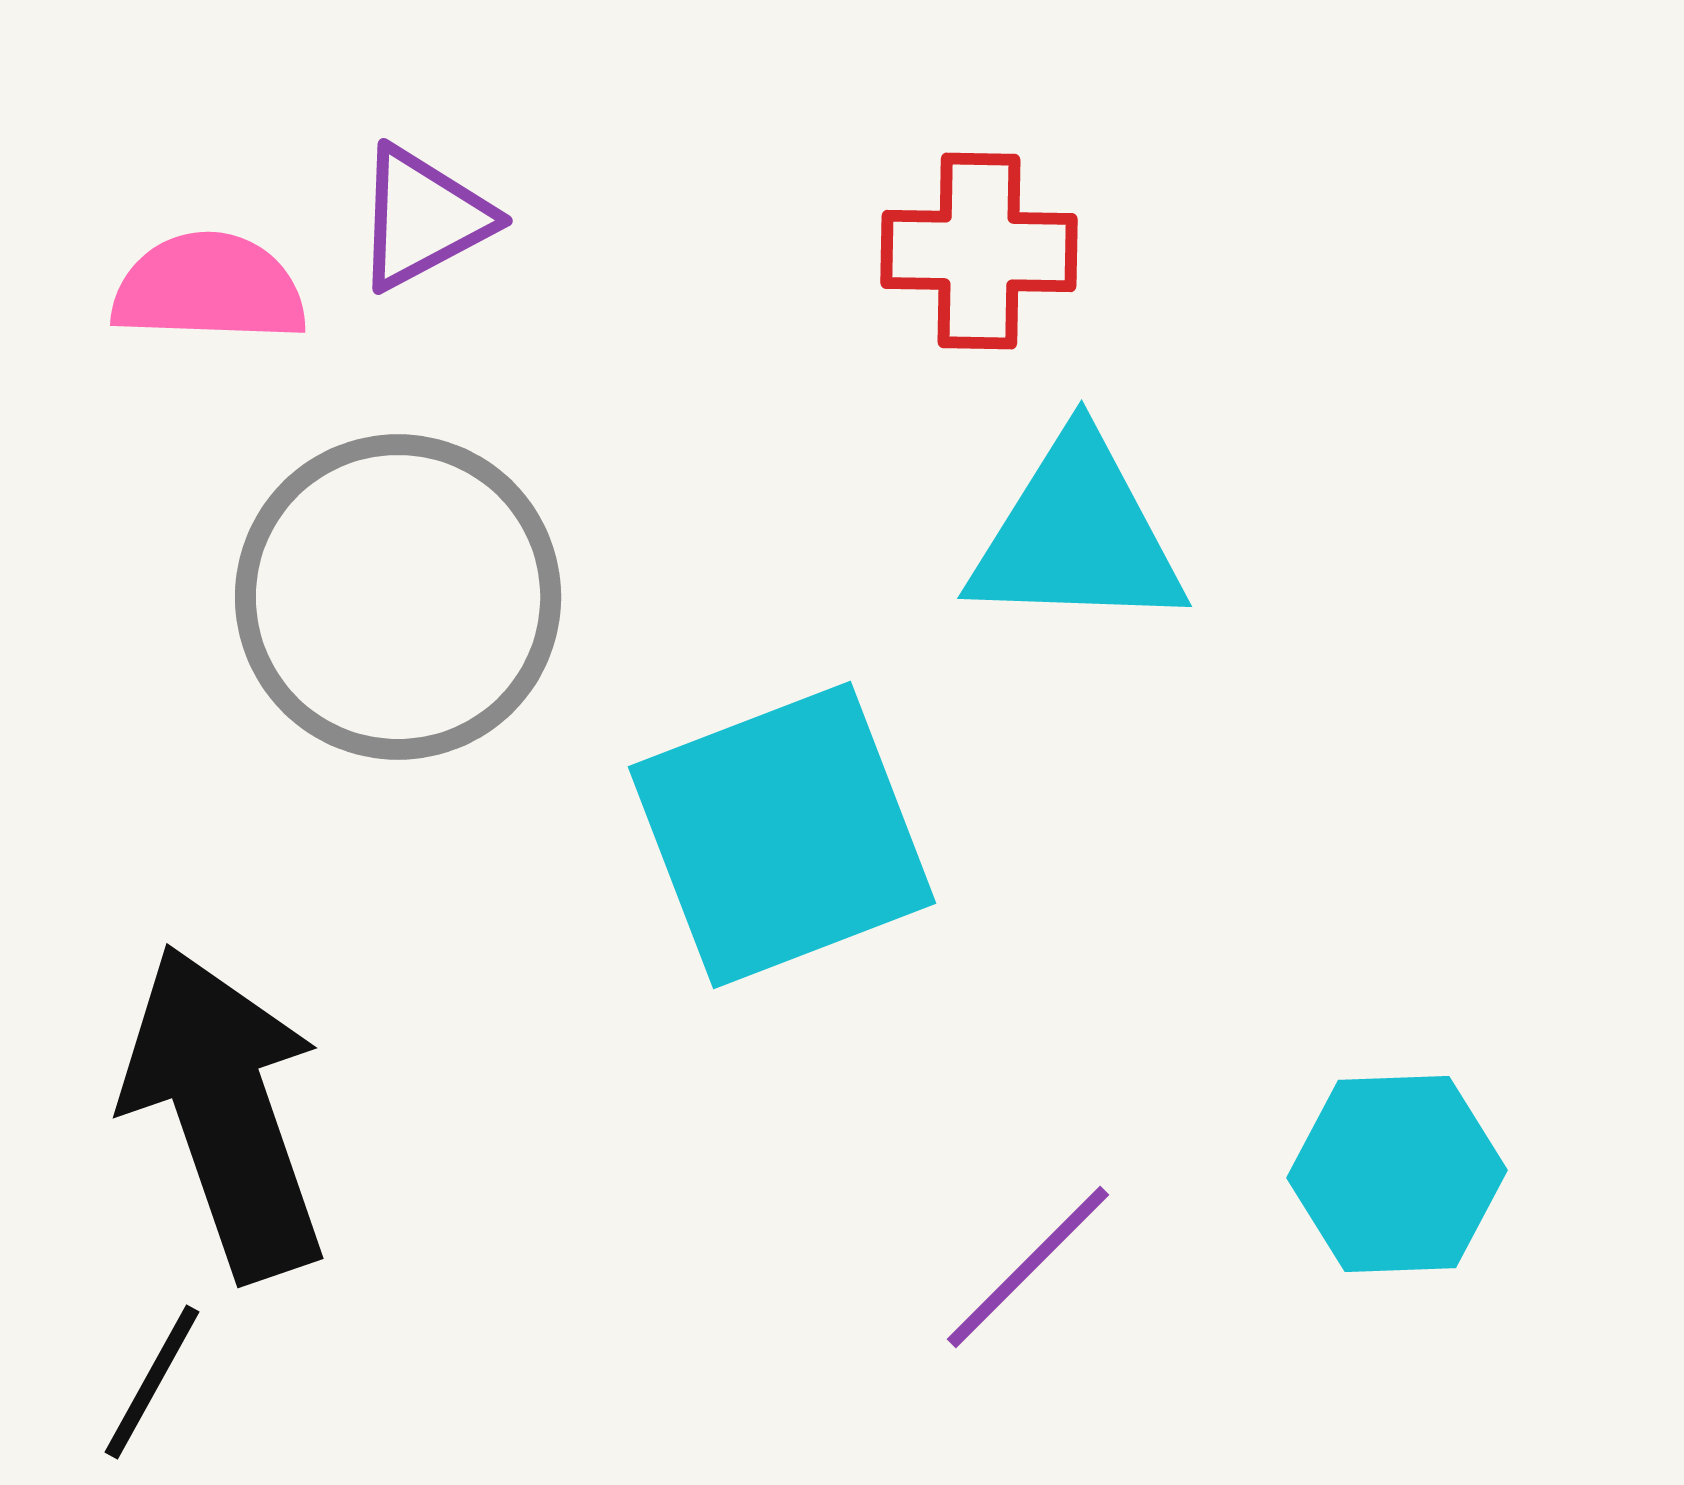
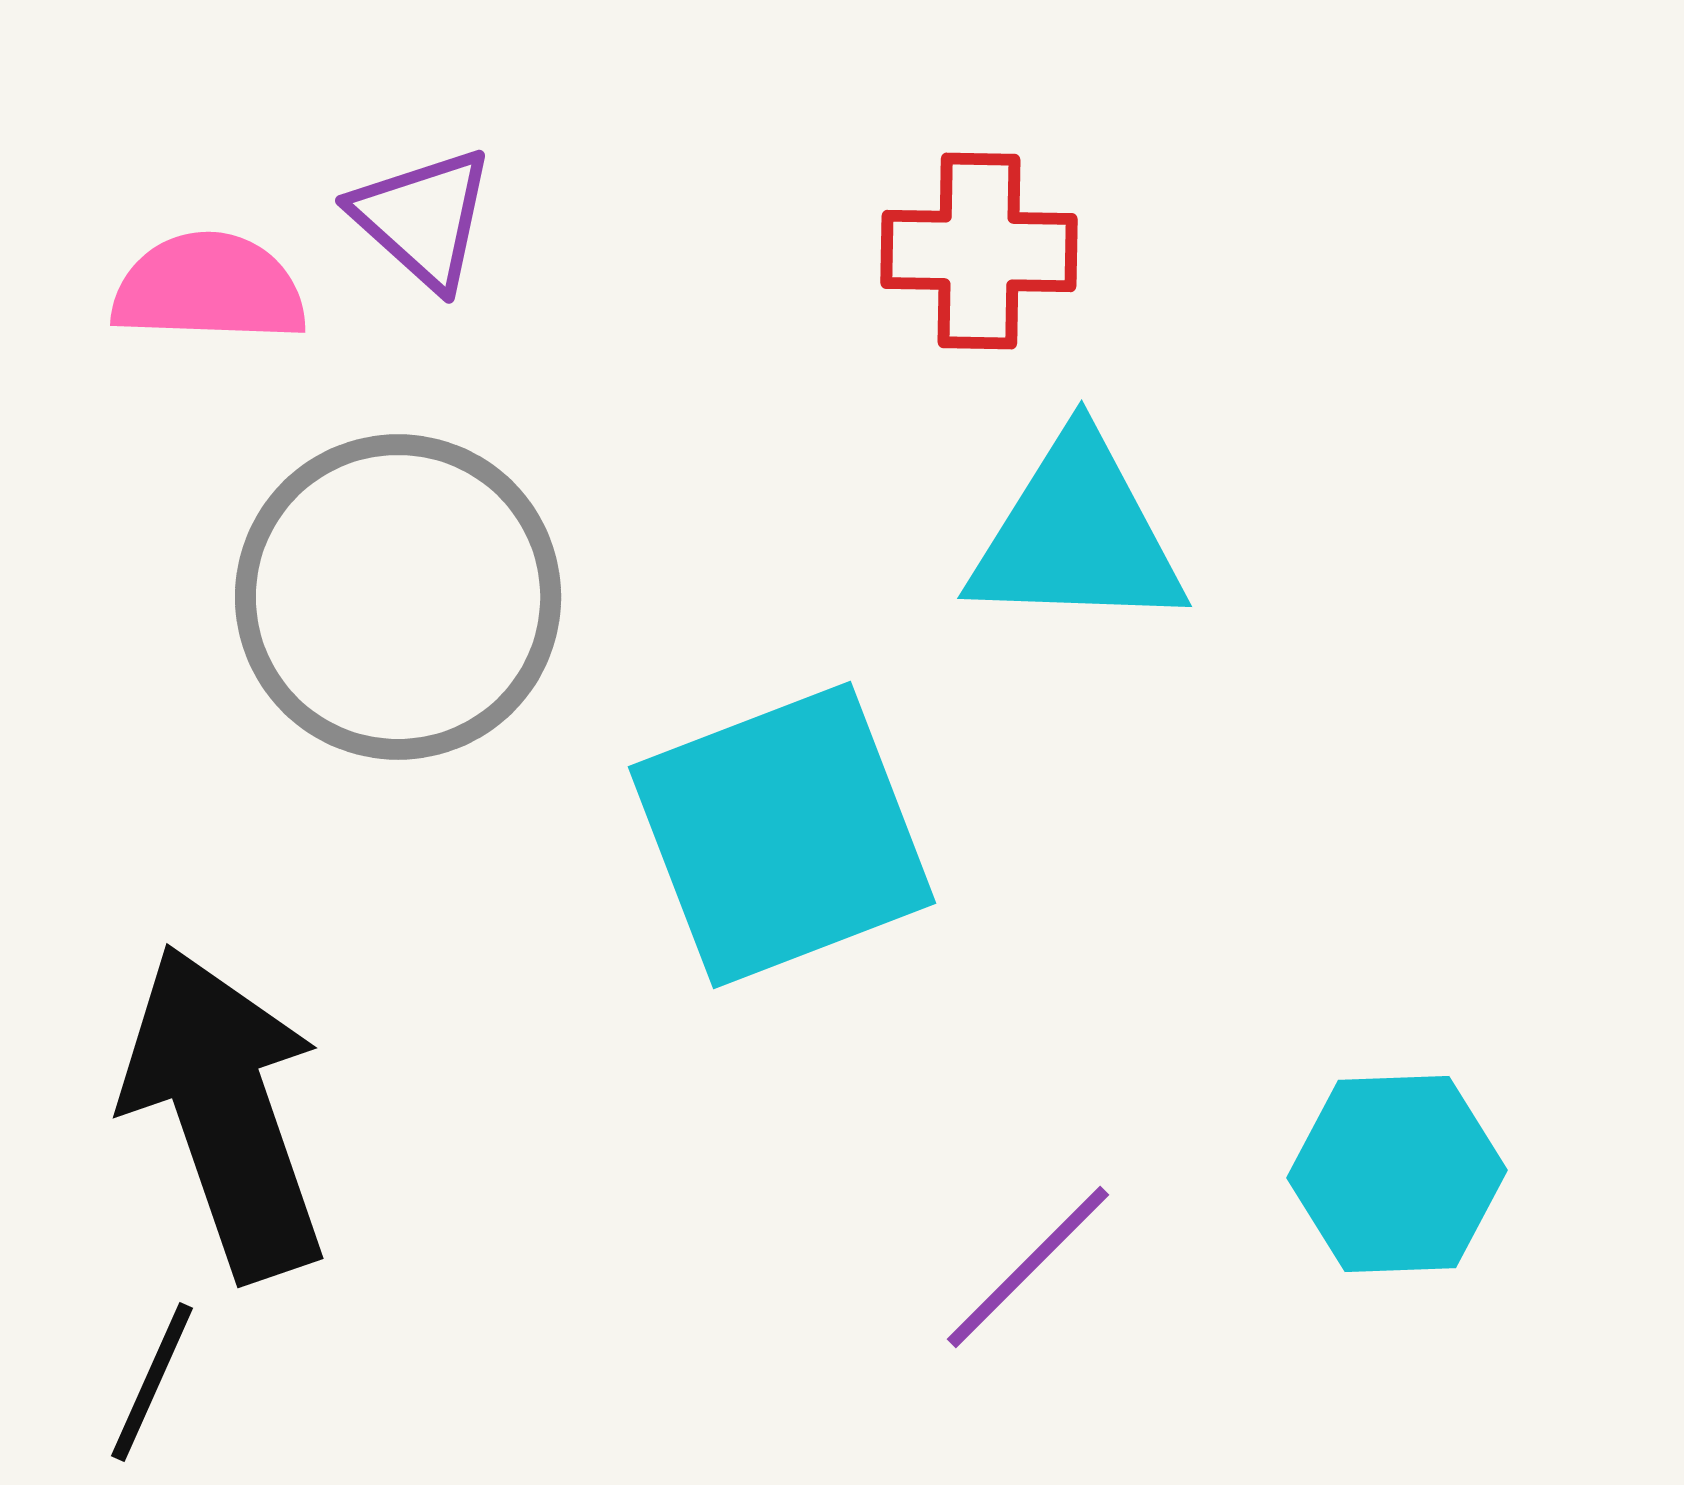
purple triangle: rotated 50 degrees counterclockwise
black line: rotated 5 degrees counterclockwise
